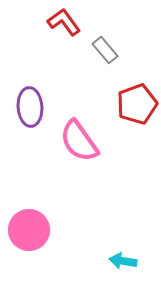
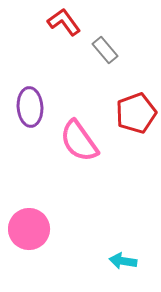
red pentagon: moved 1 px left, 9 px down
pink circle: moved 1 px up
